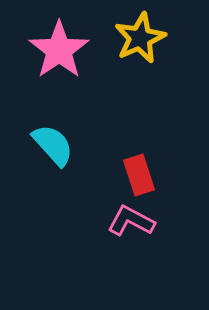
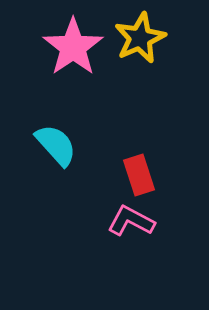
pink star: moved 14 px right, 3 px up
cyan semicircle: moved 3 px right
